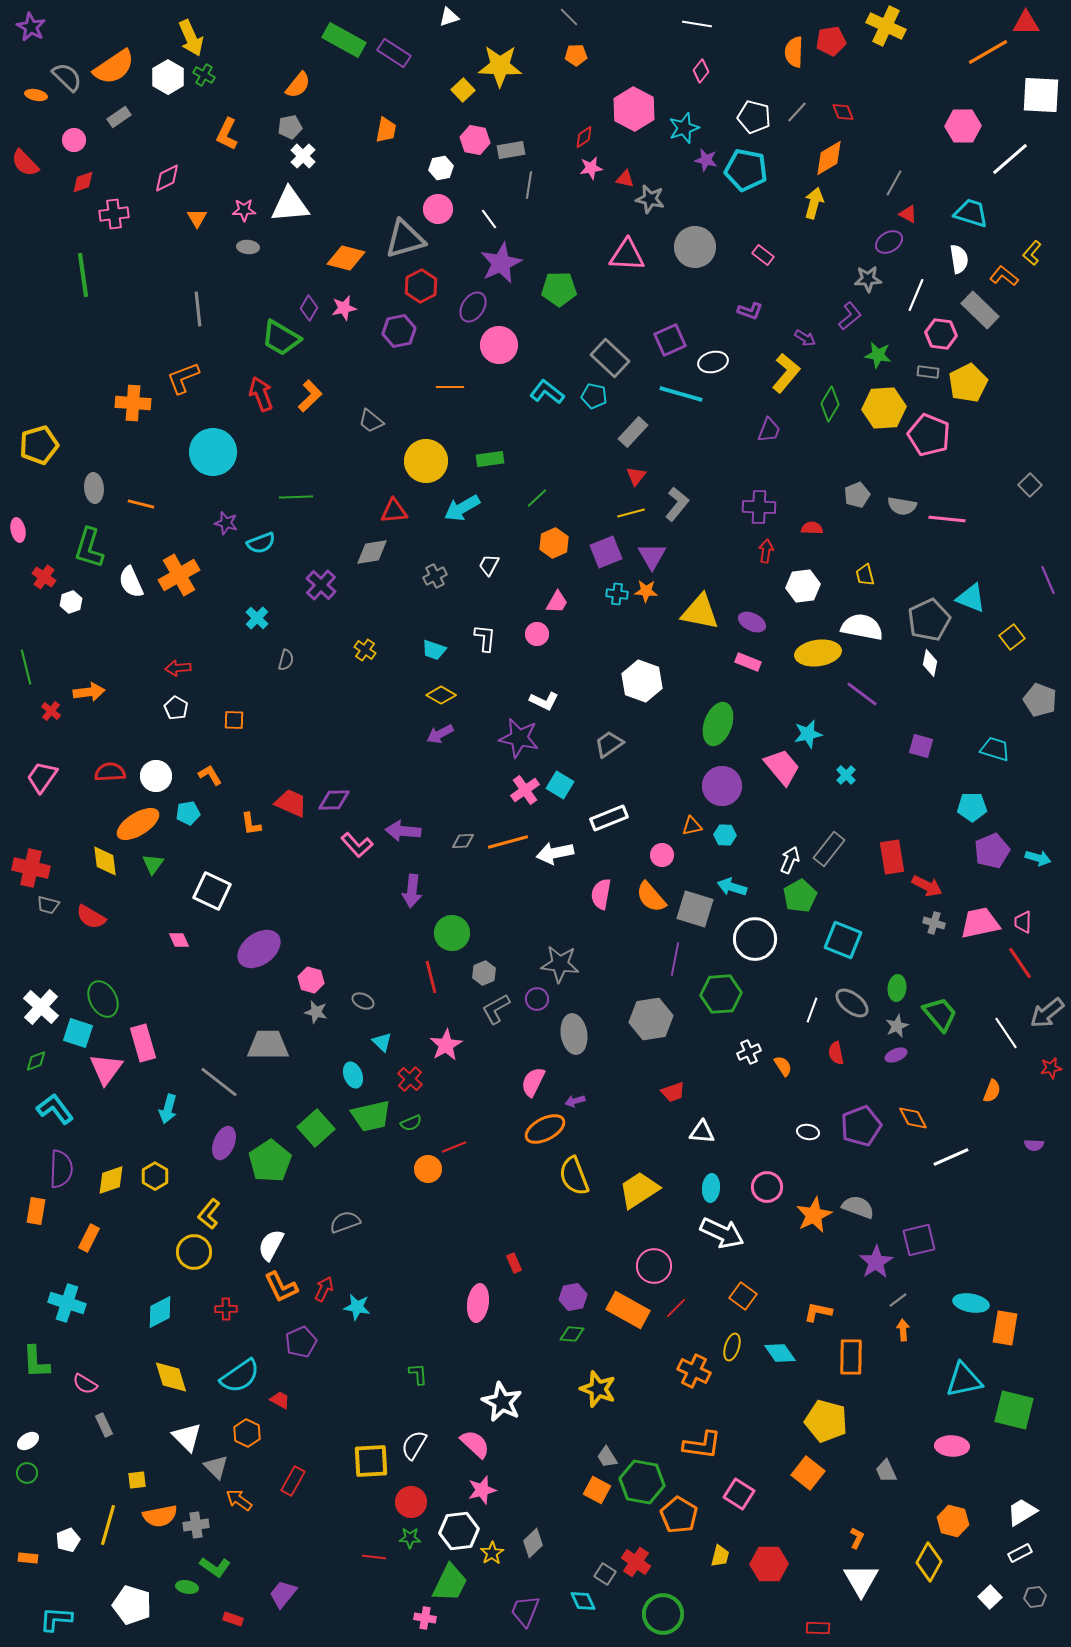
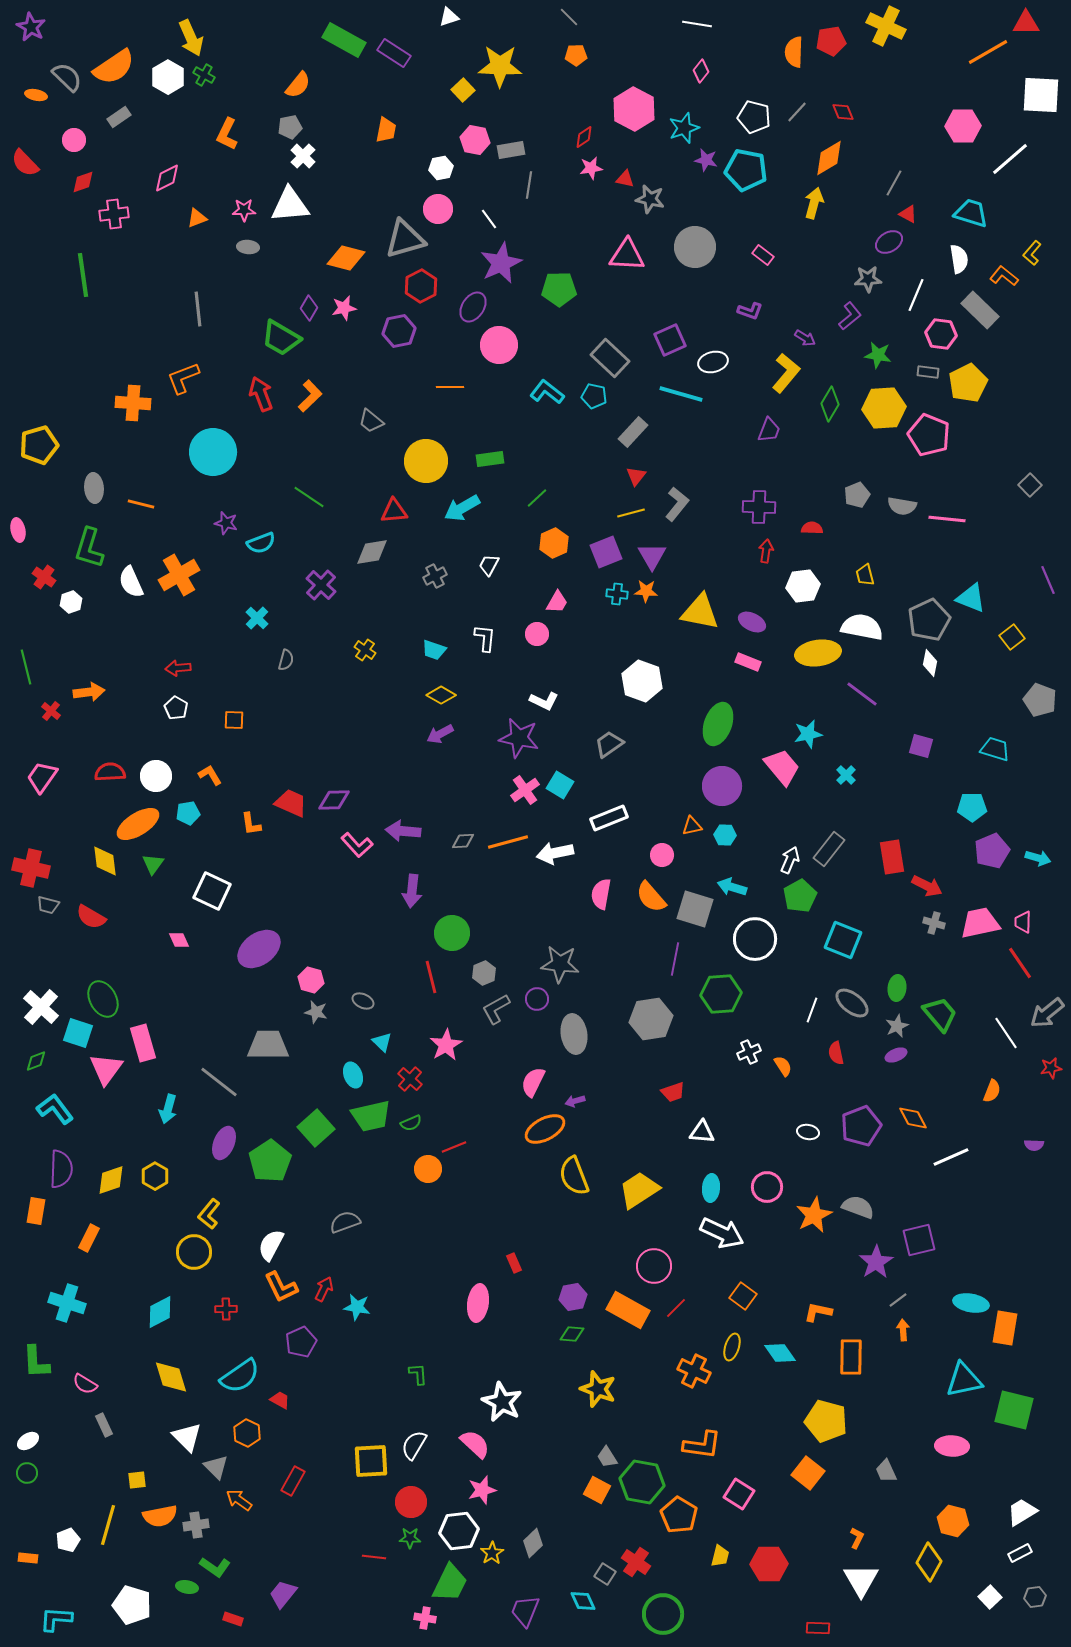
orange triangle at (197, 218): rotated 40 degrees clockwise
green line at (296, 497): moved 13 px right; rotated 36 degrees clockwise
